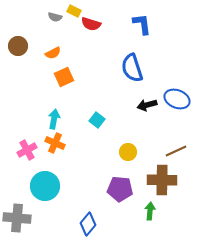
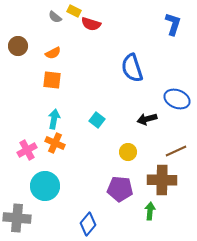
gray semicircle: rotated 24 degrees clockwise
blue L-shape: moved 31 px right; rotated 25 degrees clockwise
orange square: moved 12 px left, 3 px down; rotated 30 degrees clockwise
black arrow: moved 14 px down
